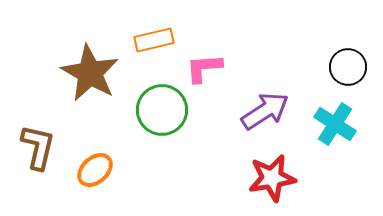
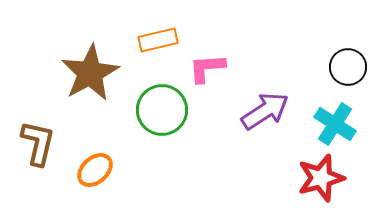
orange rectangle: moved 4 px right
pink L-shape: moved 3 px right
brown star: rotated 14 degrees clockwise
brown L-shape: moved 4 px up
red star: moved 49 px right; rotated 6 degrees counterclockwise
